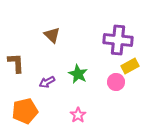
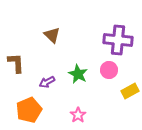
yellow rectangle: moved 25 px down
pink circle: moved 7 px left, 12 px up
orange pentagon: moved 4 px right, 1 px up; rotated 10 degrees counterclockwise
